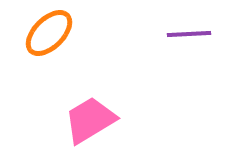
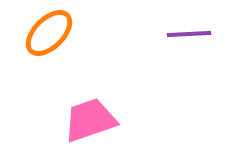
pink trapezoid: rotated 12 degrees clockwise
